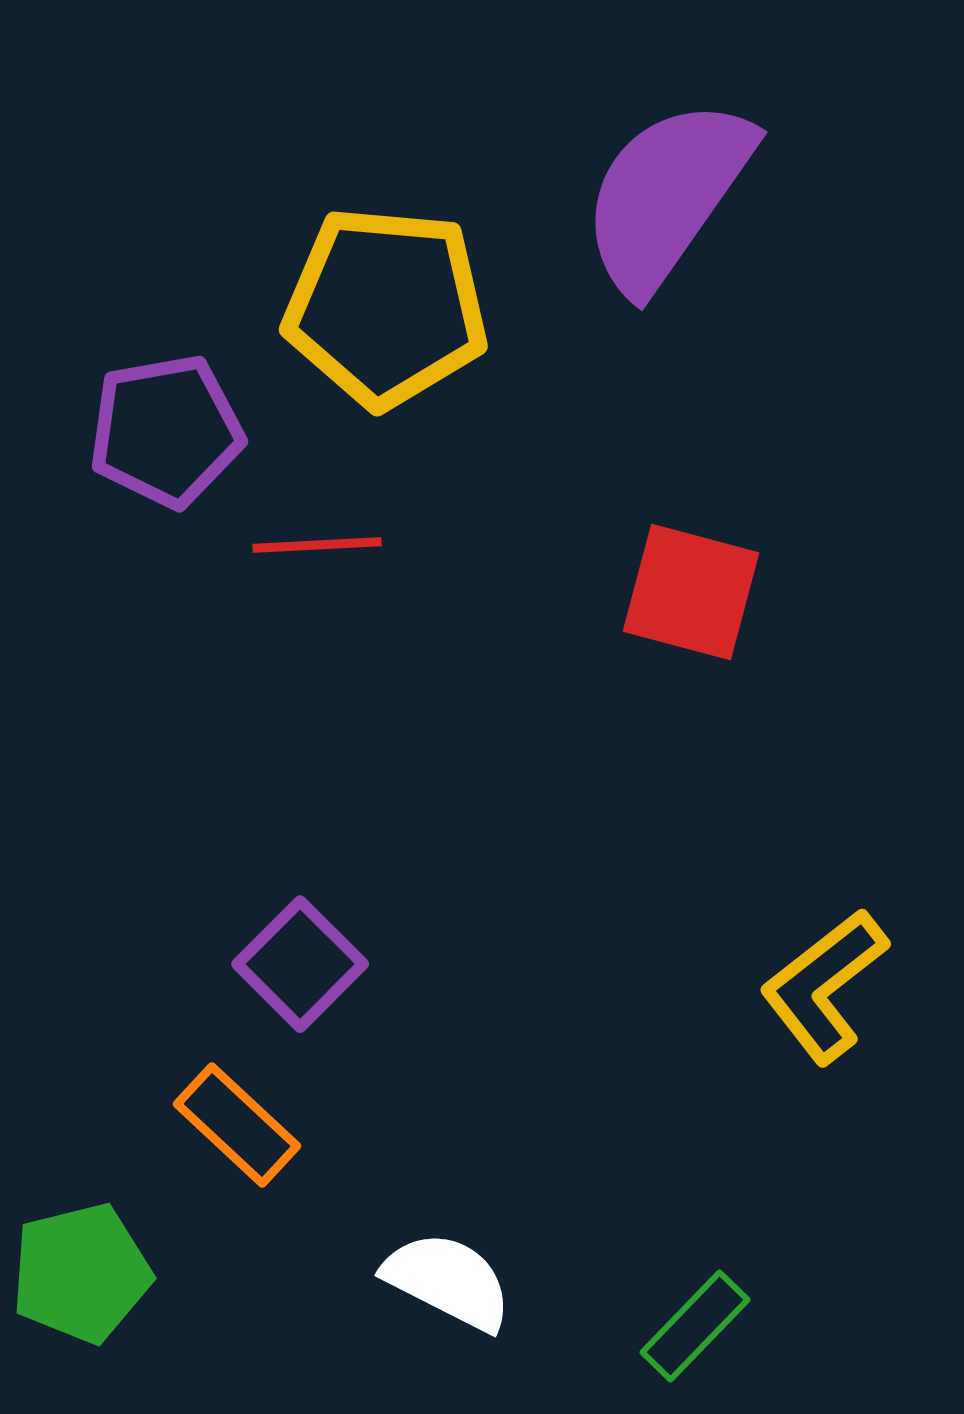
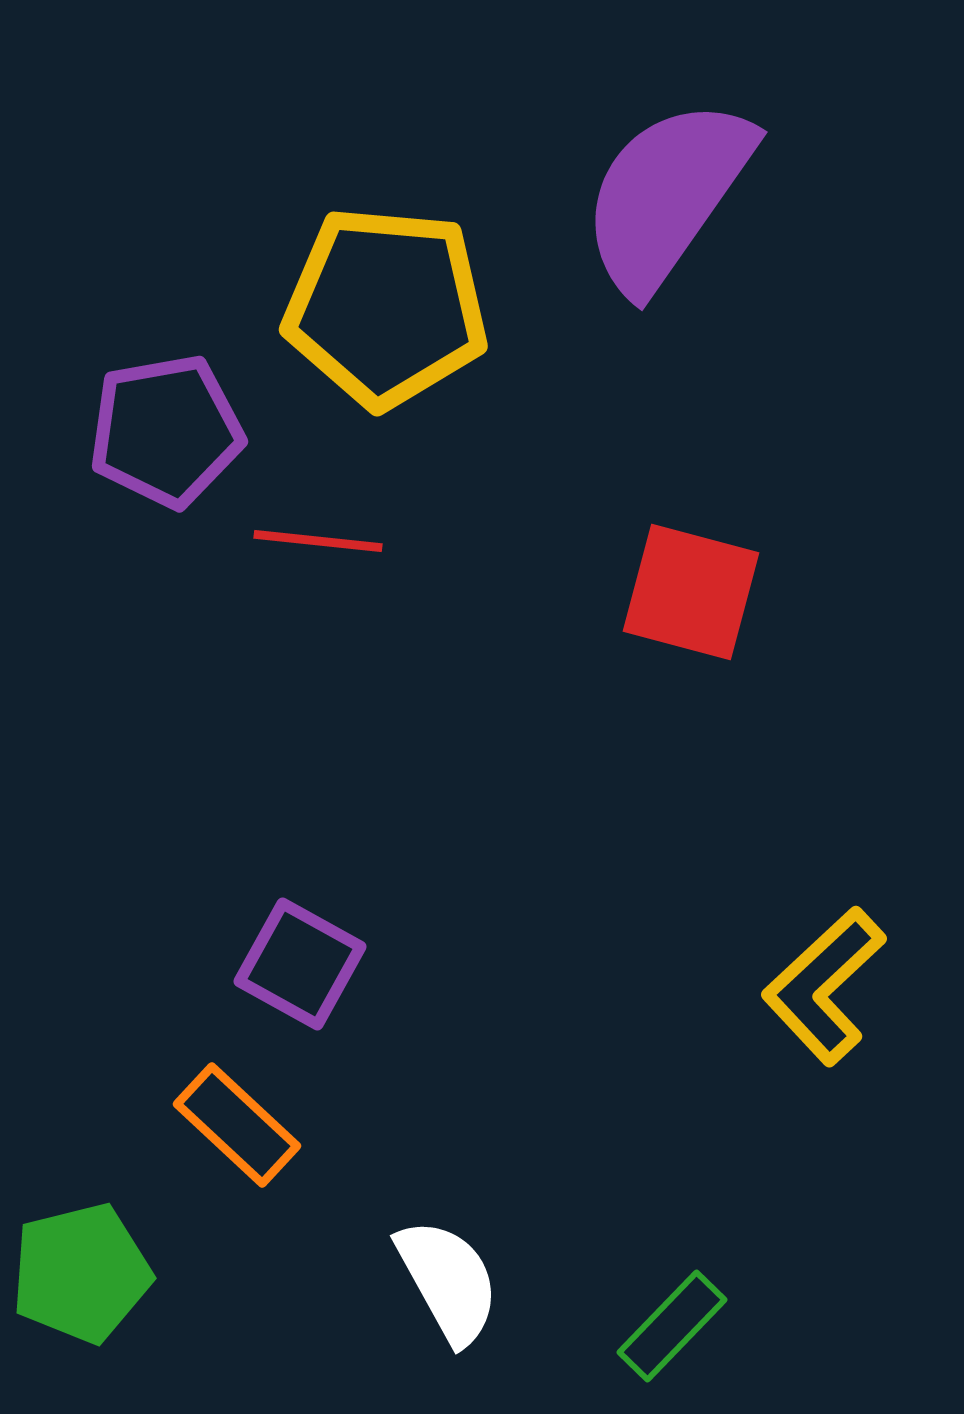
red line: moved 1 px right, 4 px up; rotated 9 degrees clockwise
purple square: rotated 16 degrees counterclockwise
yellow L-shape: rotated 5 degrees counterclockwise
white semicircle: rotated 34 degrees clockwise
green rectangle: moved 23 px left
